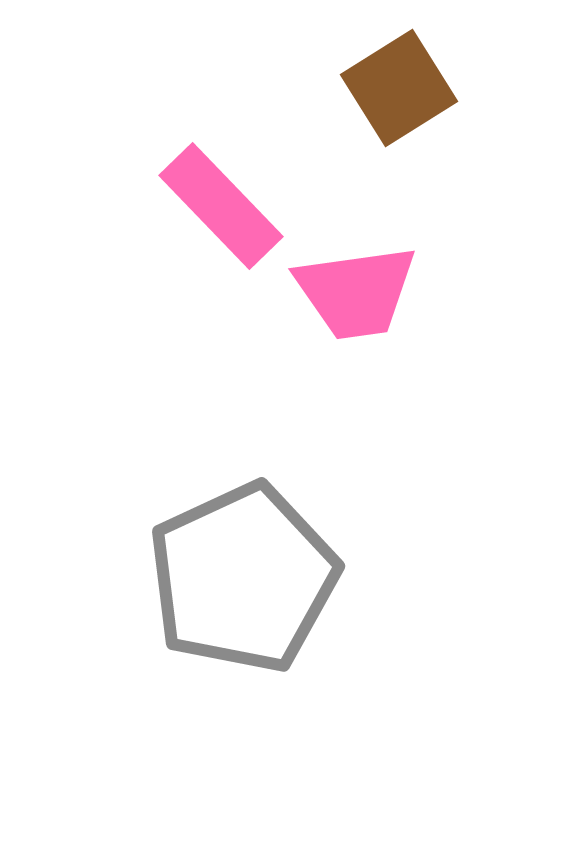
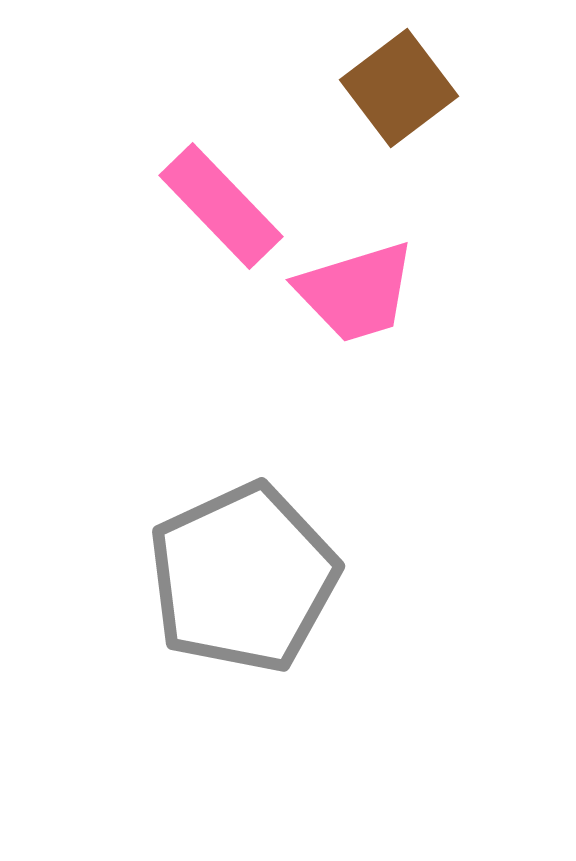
brown square: rotated 5 degrees counterclockwise
pink trapezoid: rotated 9 degrees counterclockwise
